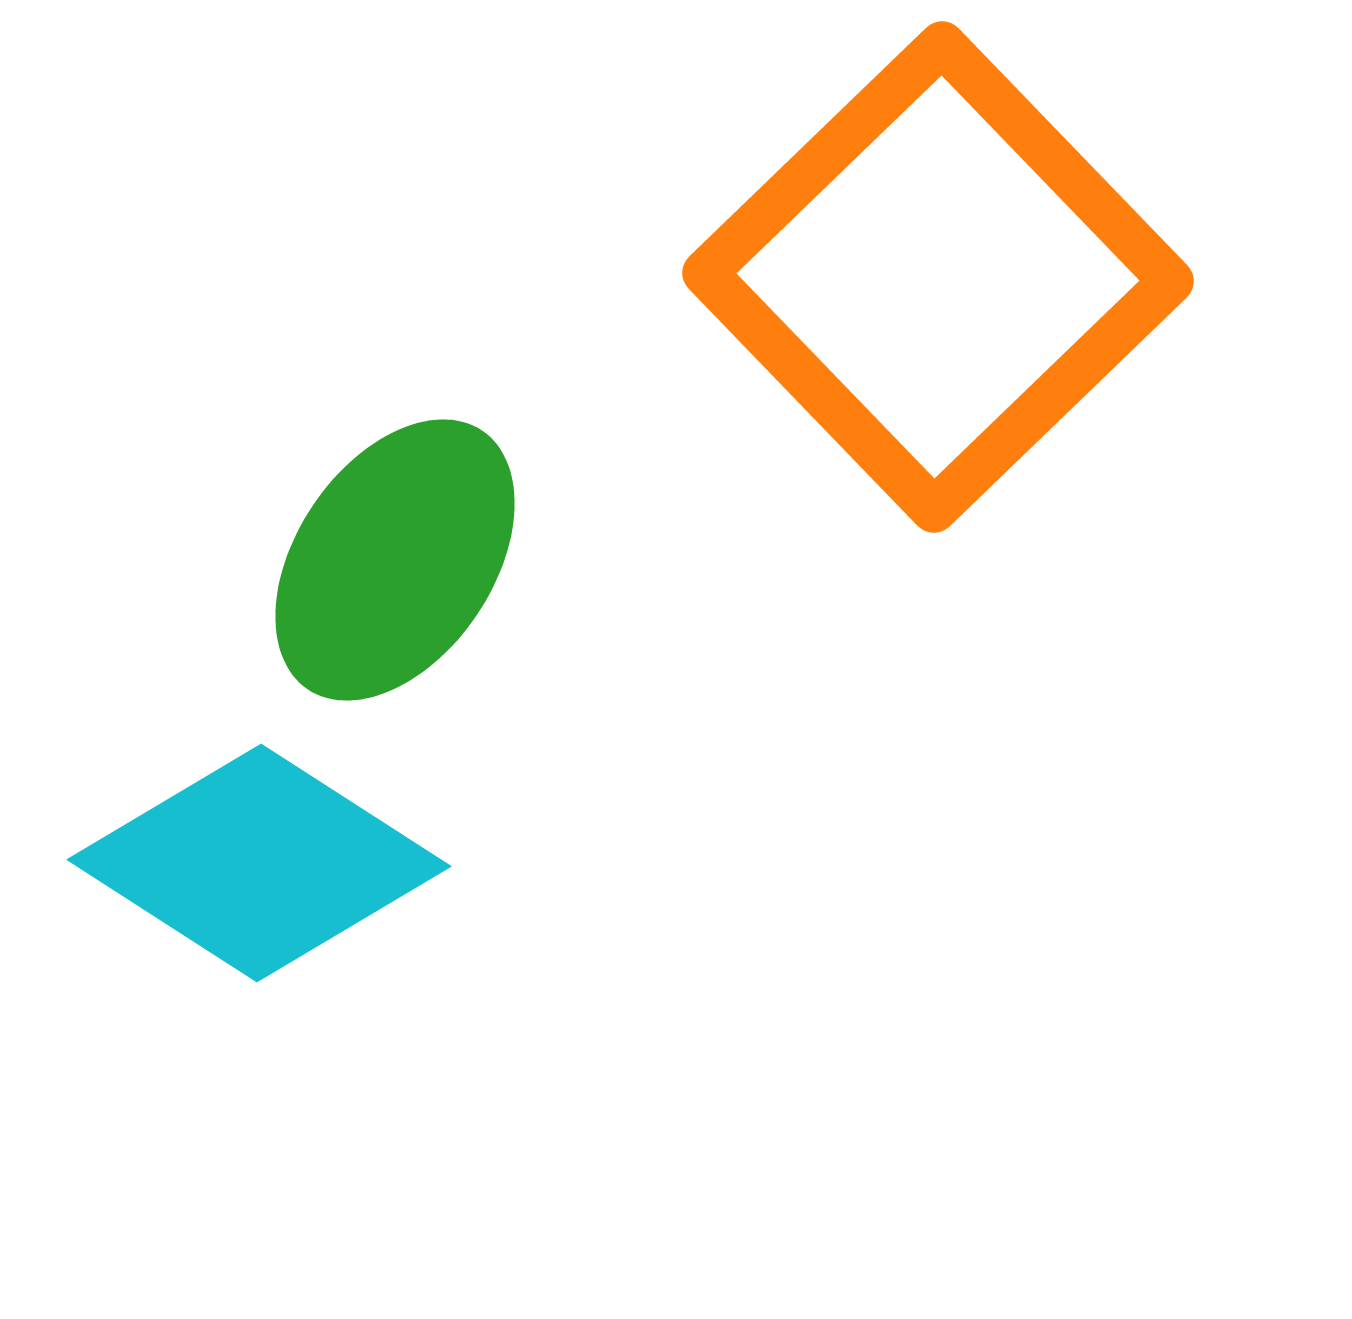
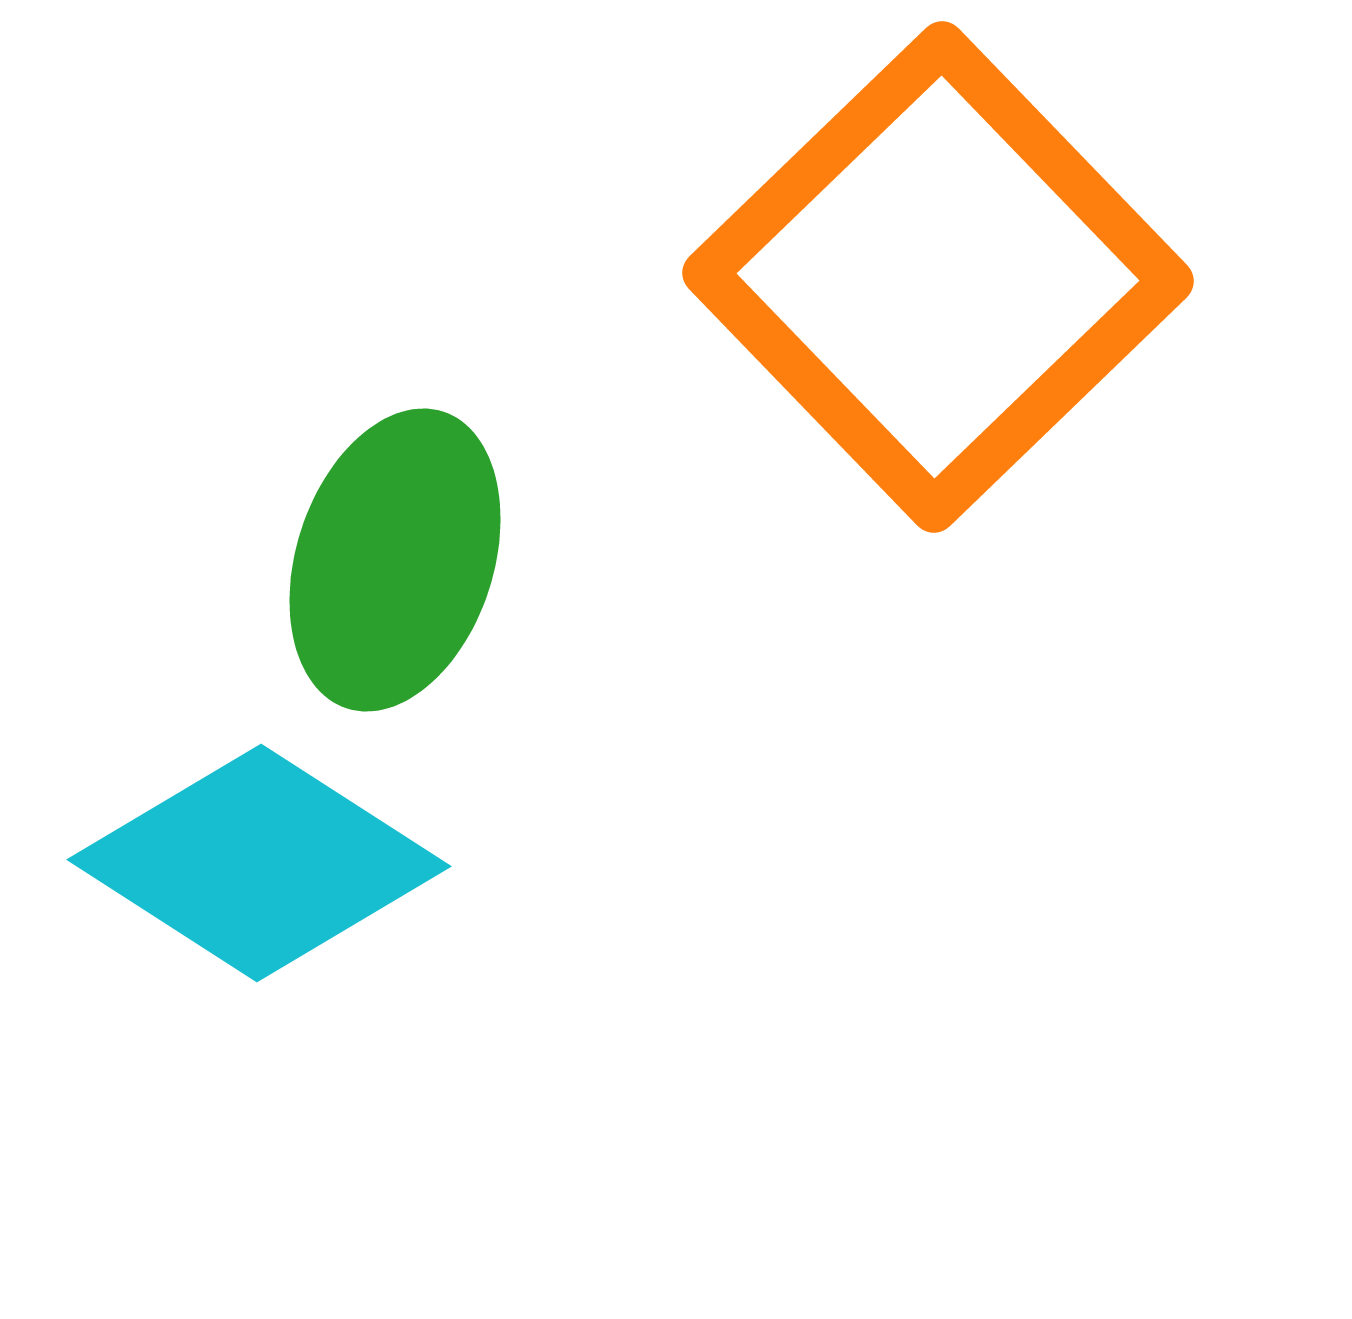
green ellipse: rotated 16 degrees counterclockwise
